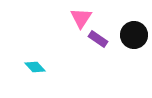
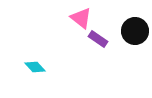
pink triangle: rotated 25 degrees counterclockwise
black circle: moved 1 px right, 4 px up
